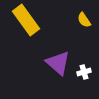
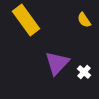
purple triangle: moved 1 px left; rotated 32 degrees clockwise
white cross: rotated 32 degrees counterclockwise
